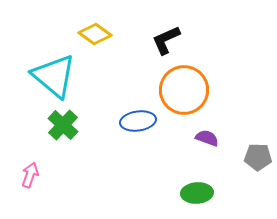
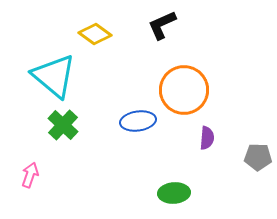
black L-shape: moved 4 px left, 15 px up
purple semicircle: rotated 75 degrees clockwise
green ellipse: moved 23 px left
